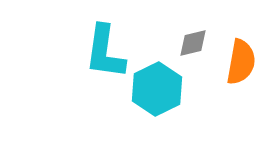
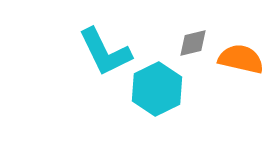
cyan L-shape: rotated 34 degrees counterclockwise
orange semicircle: moved 3 px up; rotated 87 degrees counterclockwise
